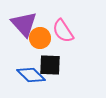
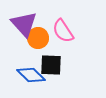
orange circle: moved 2 px left
black square: moved 1 px right
